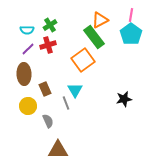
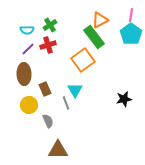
yellow circle: moved 1 px right, 1 px up
